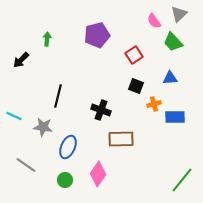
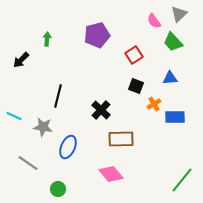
orange cross: rotated 16 degrees counterclockwise
black cross: rotated 24 degrees clockwise
gray line: moved 2 px right, 2 px up
pink diamond: moved 13 px right; rotated 75 degrees counterclockwise
green circle: moved 7 px left, 9 px down
